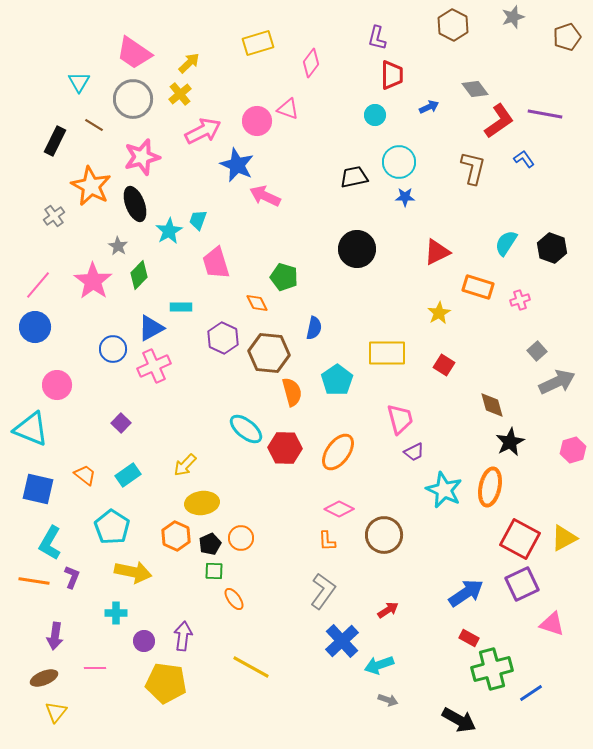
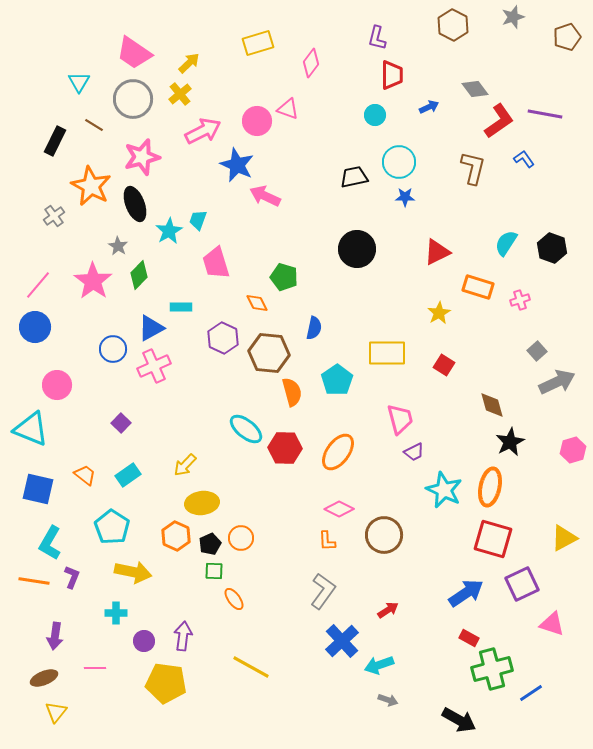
red square at (520, 539): moved 27 px left; rotated 12 degrees counterclockwise
